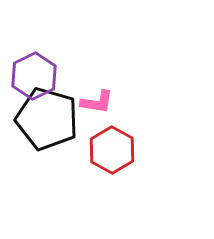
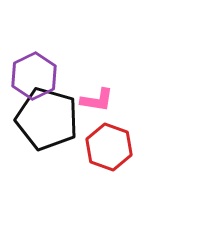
pink L-shape: moved 2 px up
red hexagon: moved 3 px left, 3 px up; rotated 9 degrees counterclockwise
